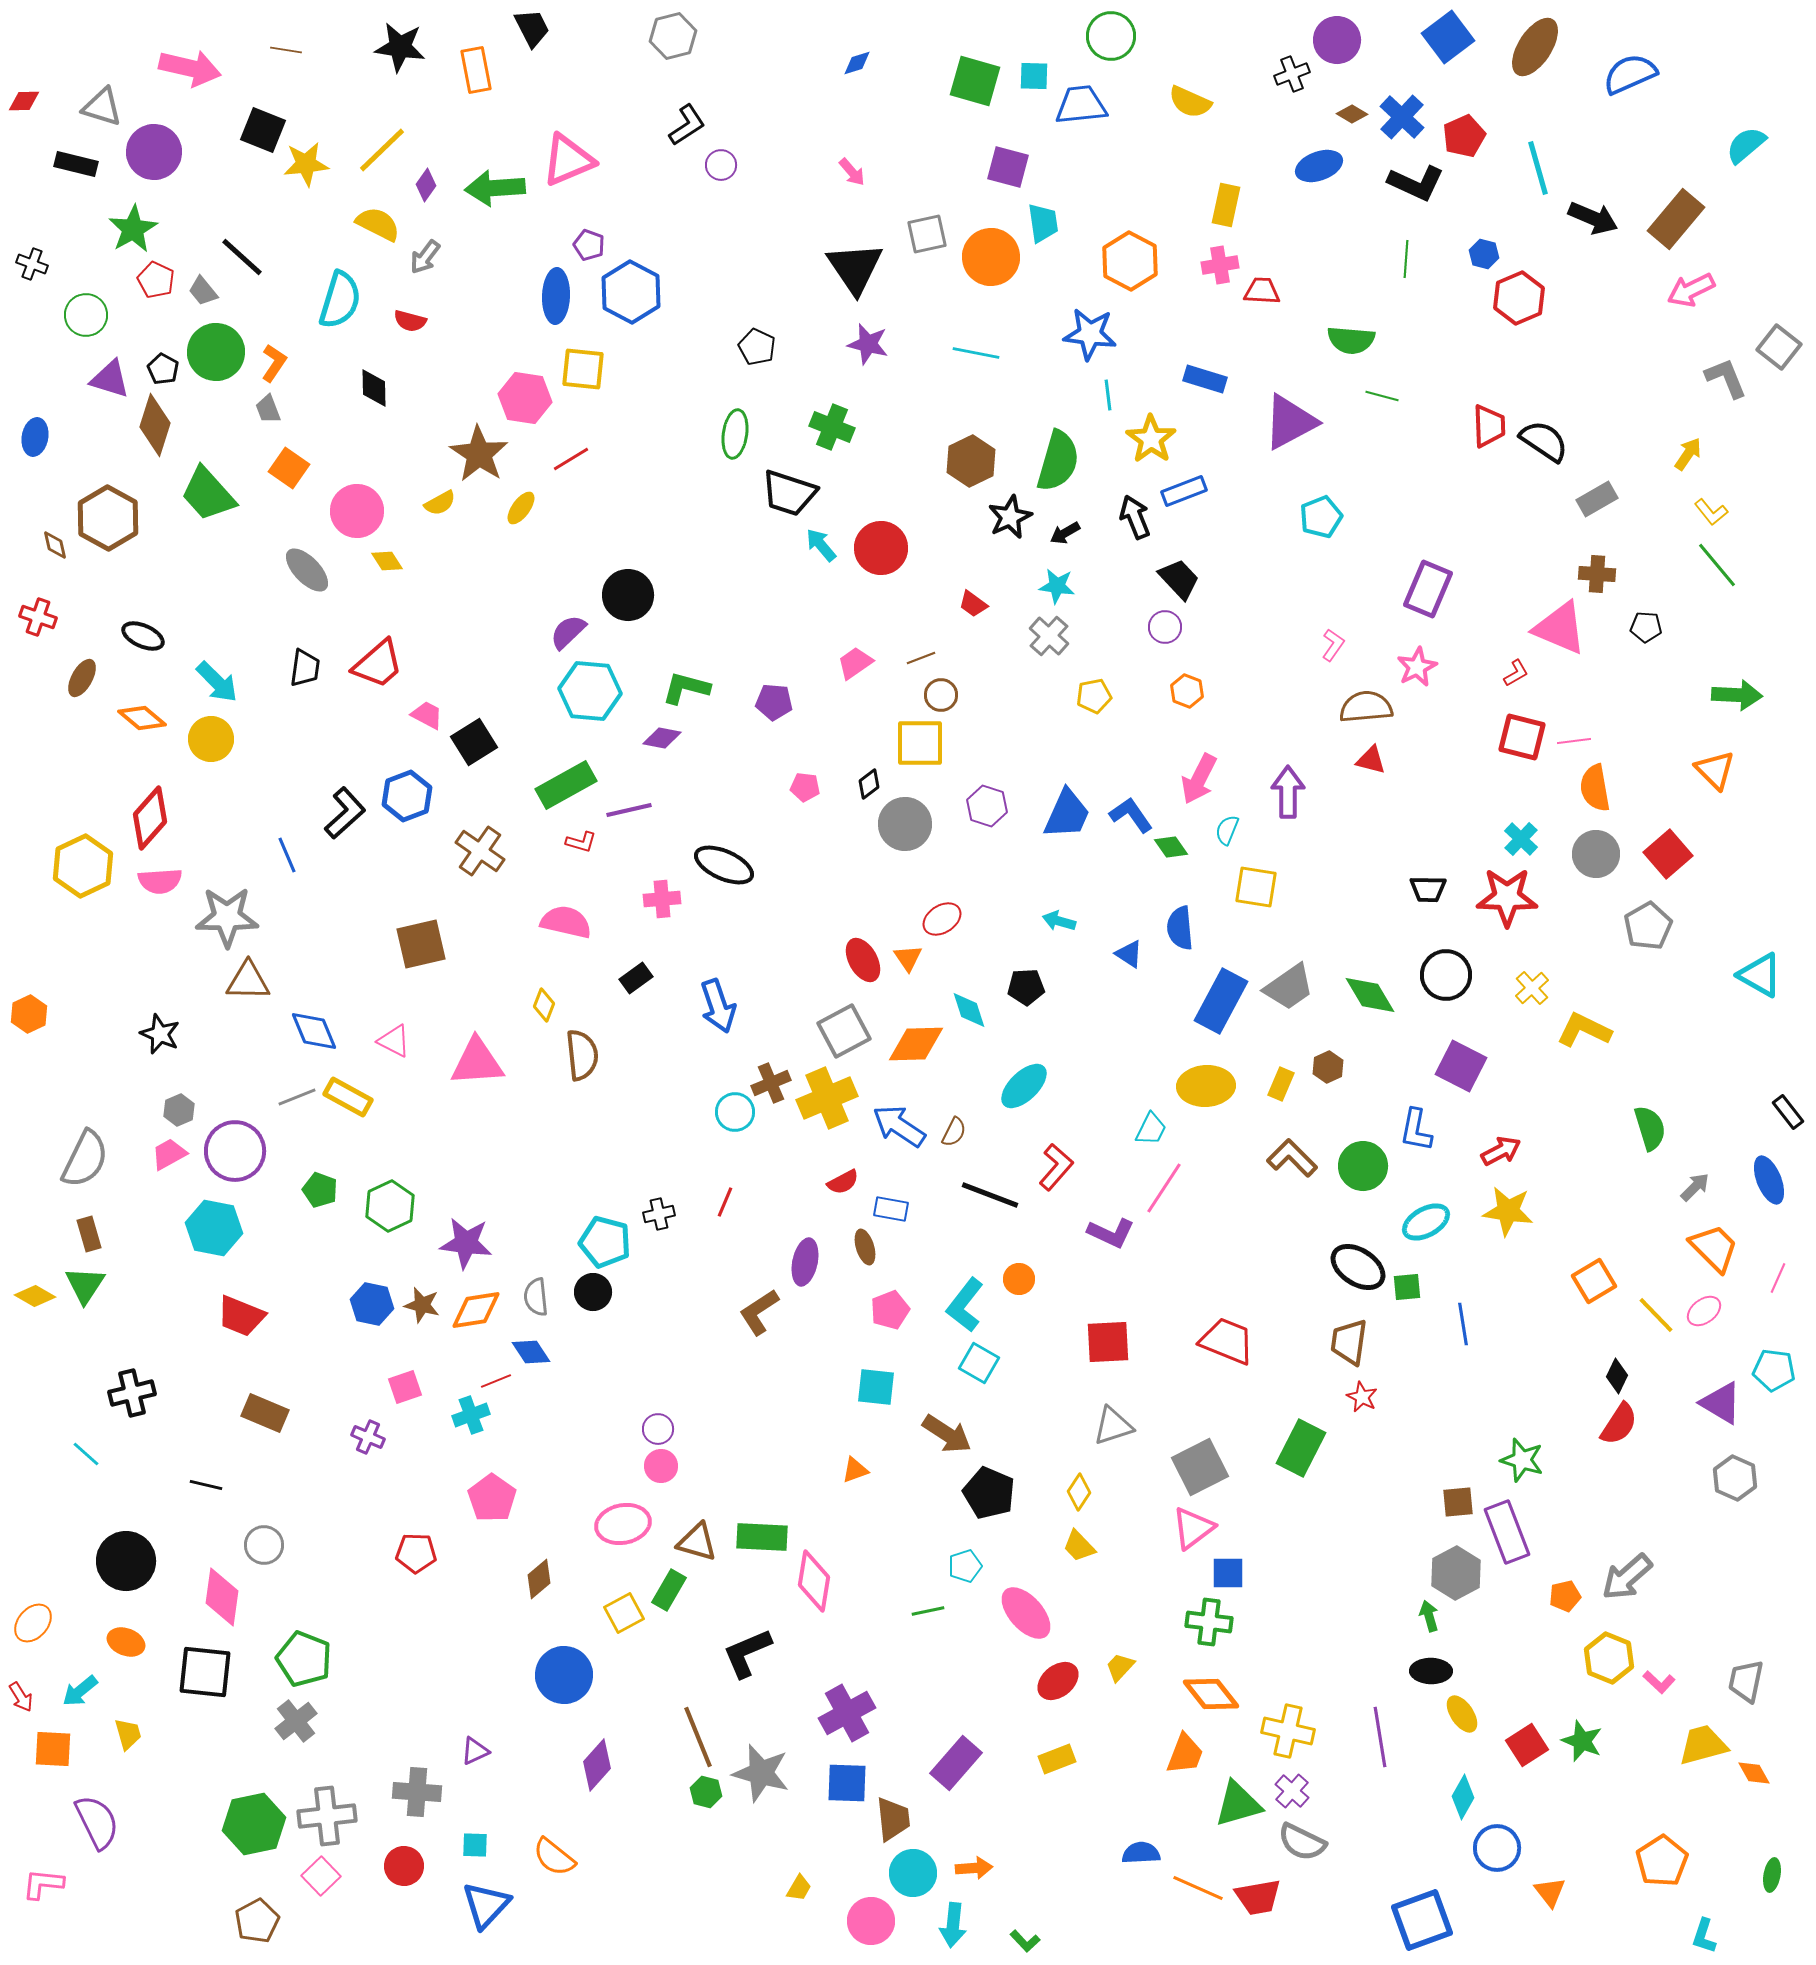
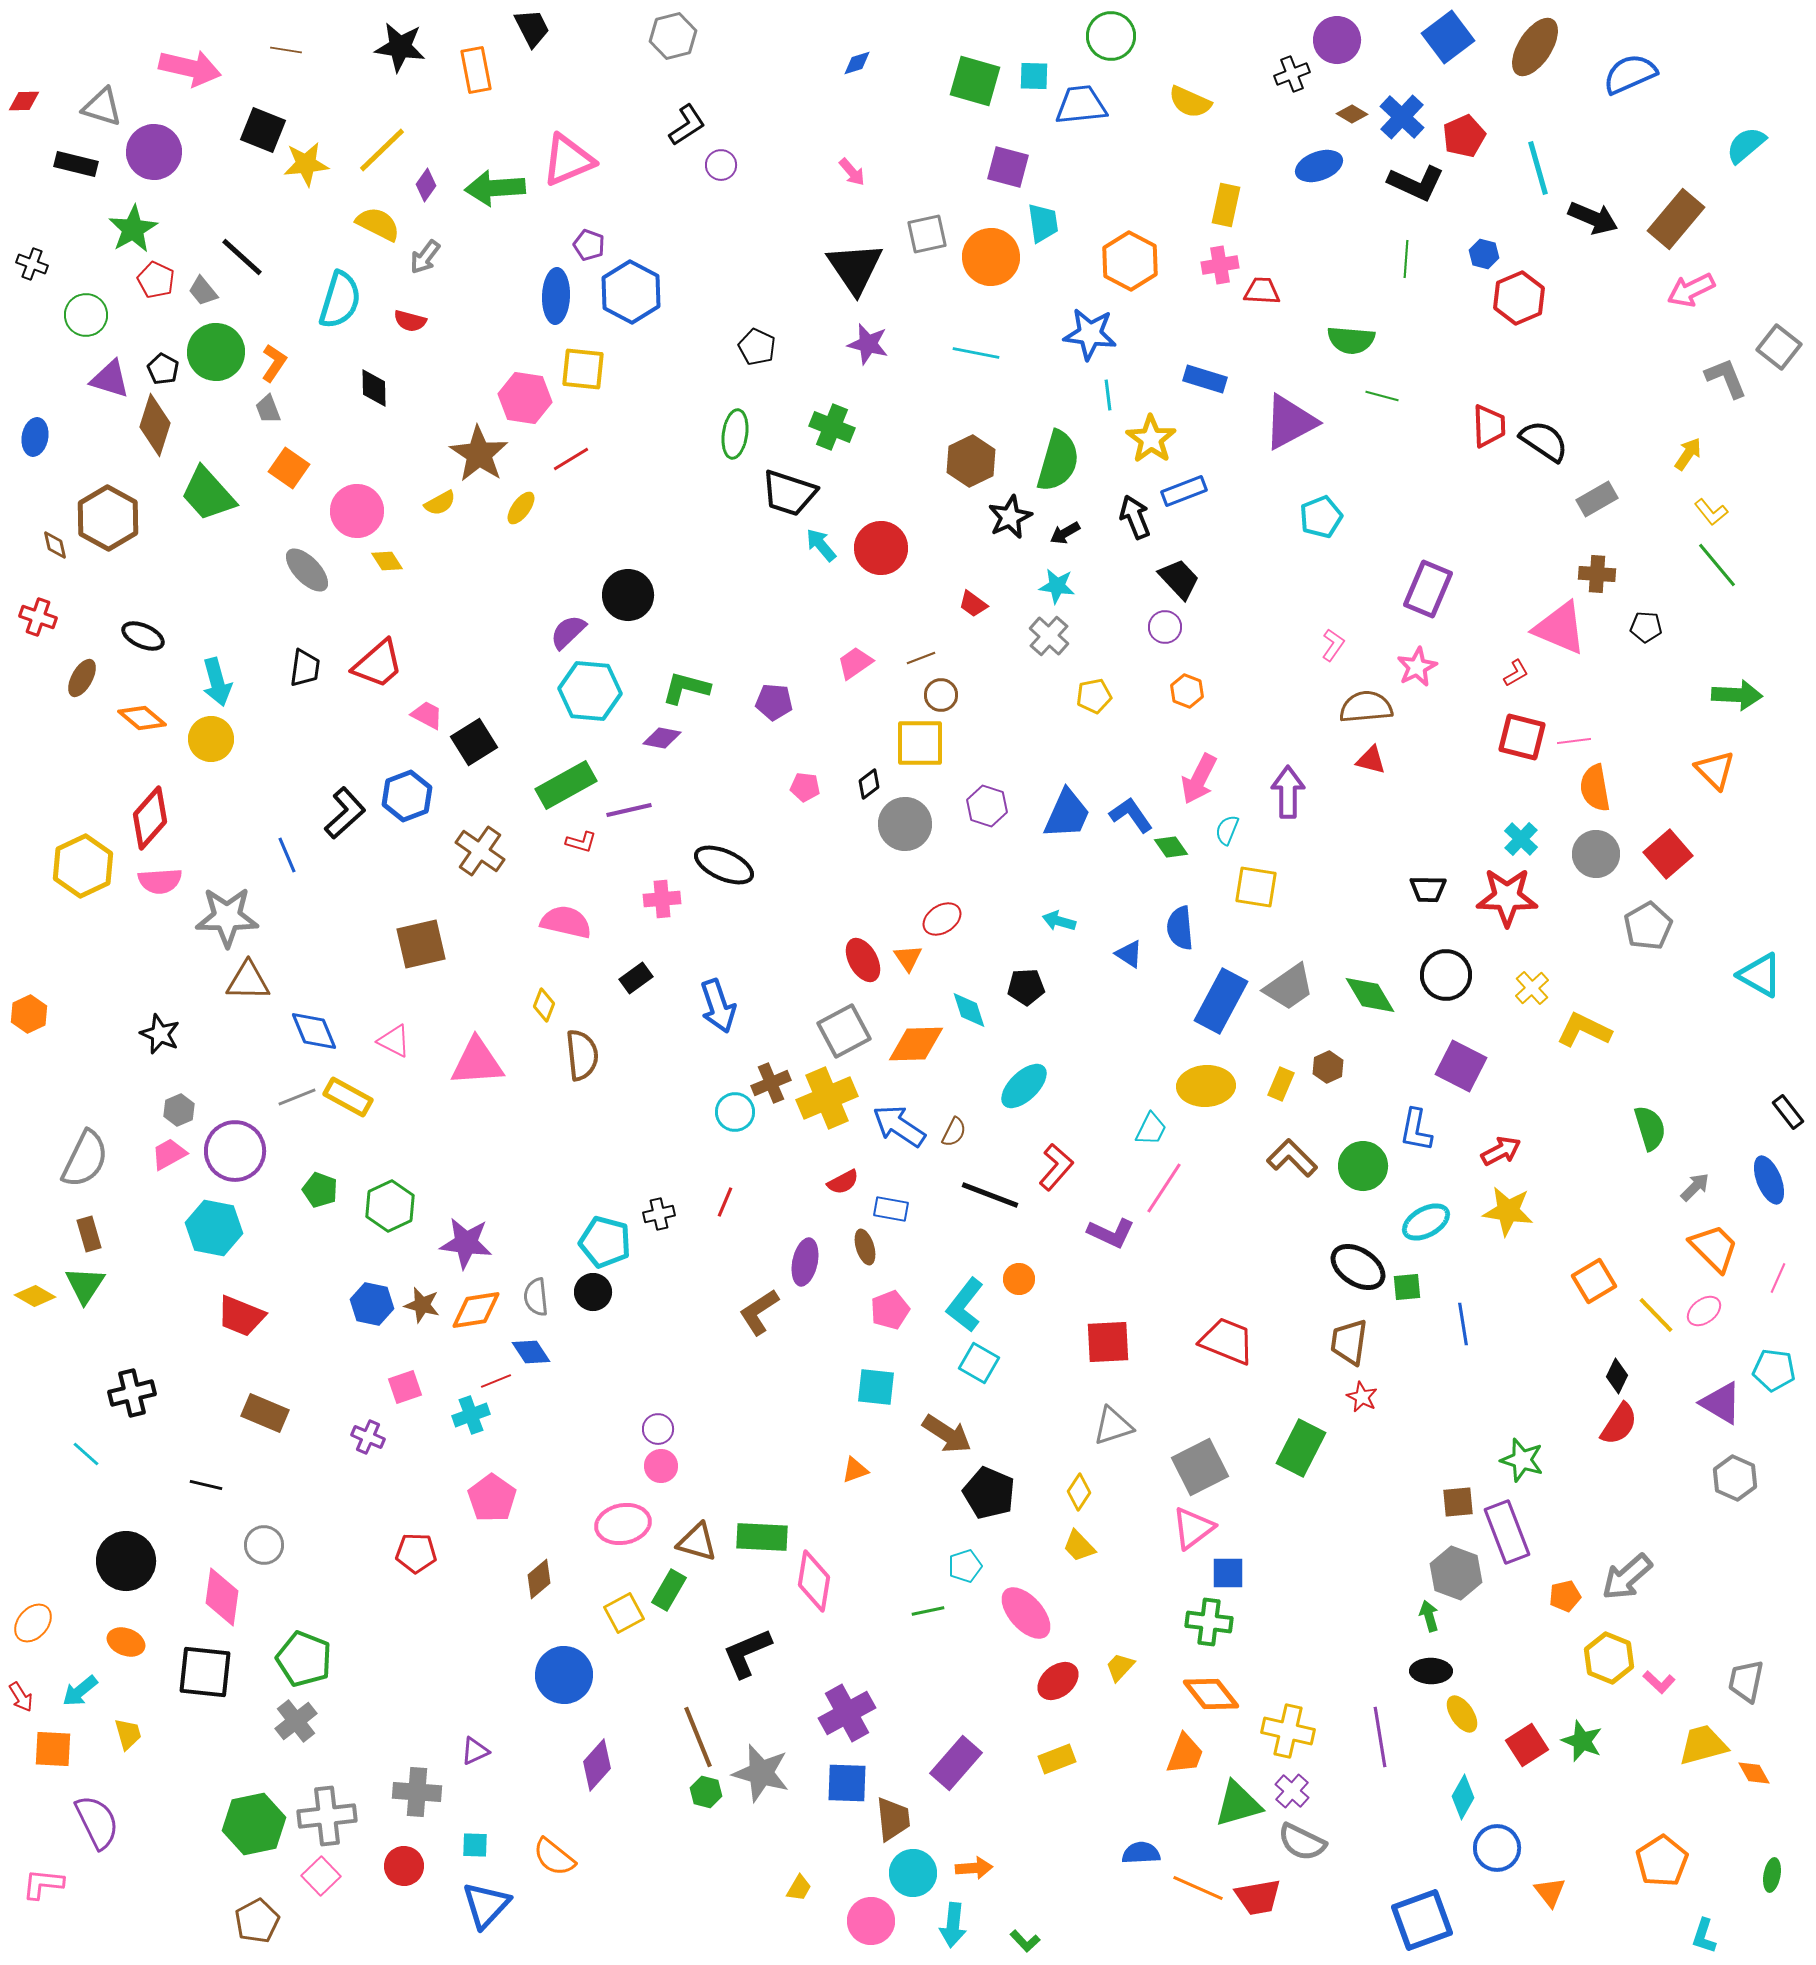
cyan arrow at (217, 682): rotated 30 degrees clockwise
gray hexagon at (1456, 1573): rotated 12 degrees counterclockwise
